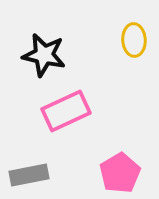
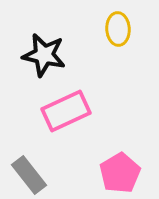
yellow ellipse: moved 16 px left, 11 px up
gray rectangle: rotated 63 degrees clockwise
